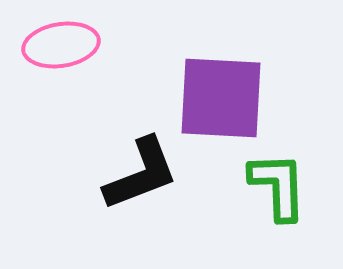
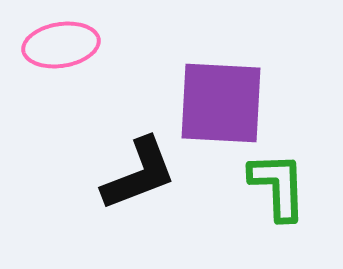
purple square: moved 5 px down
black L-shape: moved 2 px left
